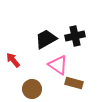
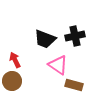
black trapezoid: moved 1 px left; rotated 130 degrees counterclockwise
red arrow: moved 2 px right; rotated 14 degrees clockwise
brown rectangle: moved 2 px down
brown circle: moved 20 px left, 8 px up
